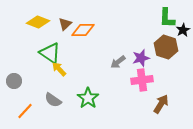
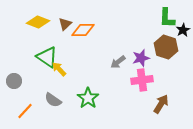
green triangle: moved 3 px left, 4 px down
